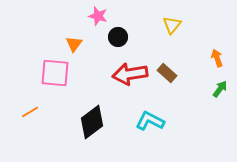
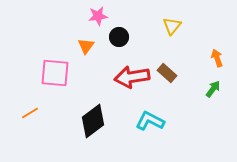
pink star: rotated 24 degrees counterclockwise
yellow triangle: moved 1 px down
black circle: moved 1 px right
orange triangle: moved 12 px right, 2 px down
red arrow: moved 2 px right, 3 px down
green arrow: moved 7 px left
orange line: moved 1 px down
black diamond: moved 1 px right, 1 px up
